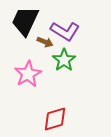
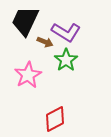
purple L-shape: moved 1 px right, 1 px down
green star: moved 2 px right
pink star: moved 1 px down
red diamond: rotated 12 degrees counterclockwise
